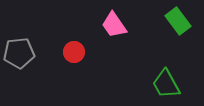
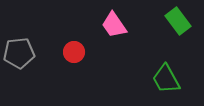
green trapezoid: moved 5 px up
